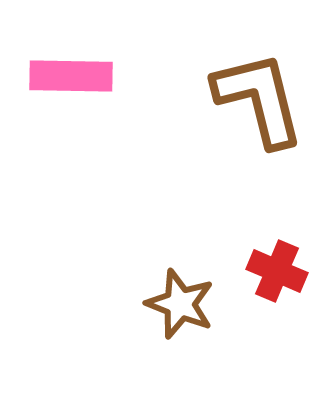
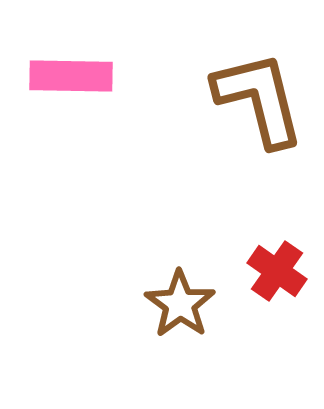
red cross: rotated 12 degrees clockwise
brown star: rotated 14 degrees clockwise
